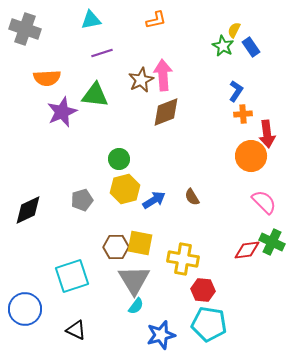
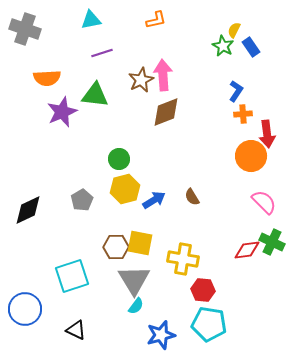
gray pentagon: rotated 15 degrees counterclockwise
